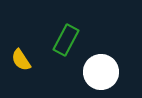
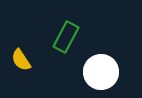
green rectangle: moved 3 px up
